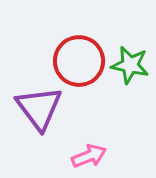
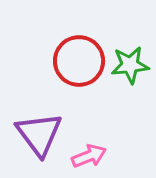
green star: rotated 18 degrees counterclockwise
purple triangle: moved 26 px down
